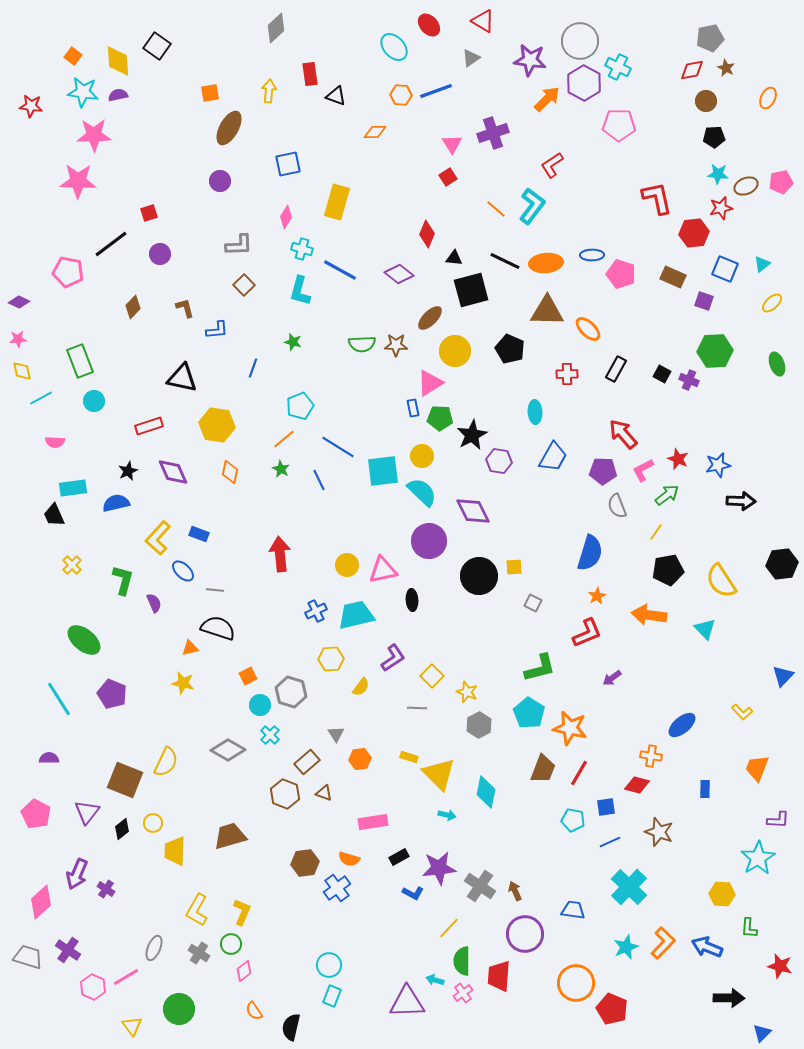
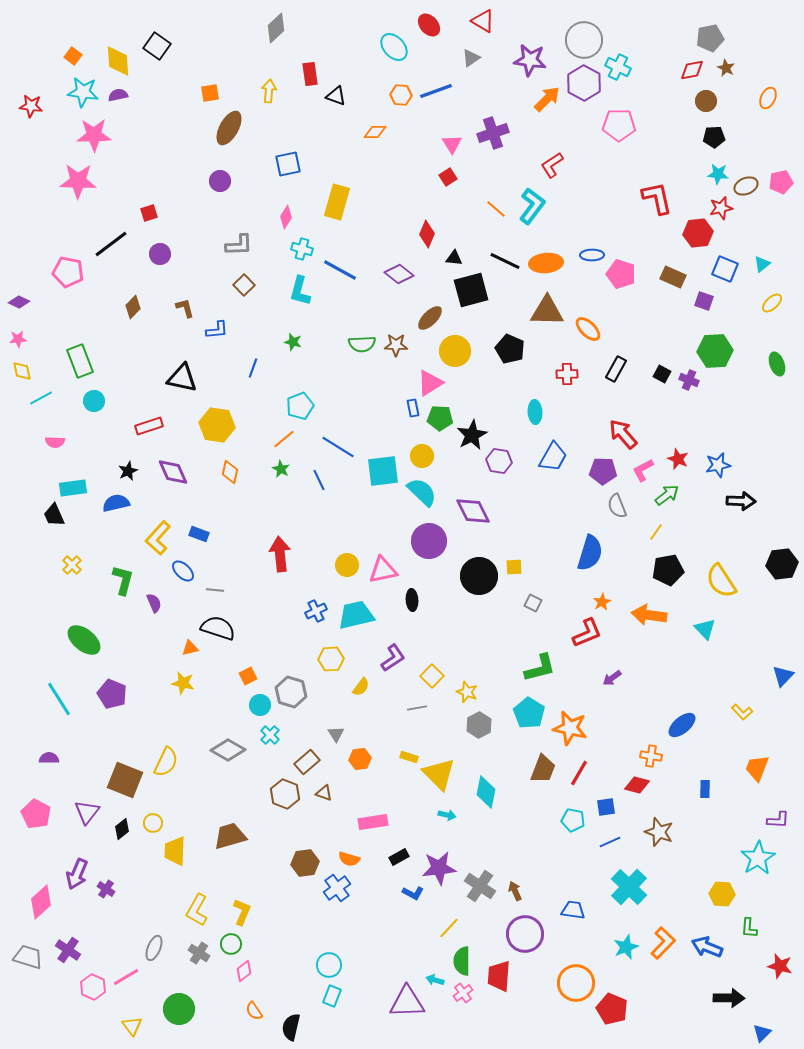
gray circle at (580, 41): moved 4 px right, 1 px up
red hexagon at (694, 233): moved 4 px right
orange star at (597, 596): moved 5 px right, 6 px down
gray line at (417, 708): rotated 12 degrees counterclockwise
